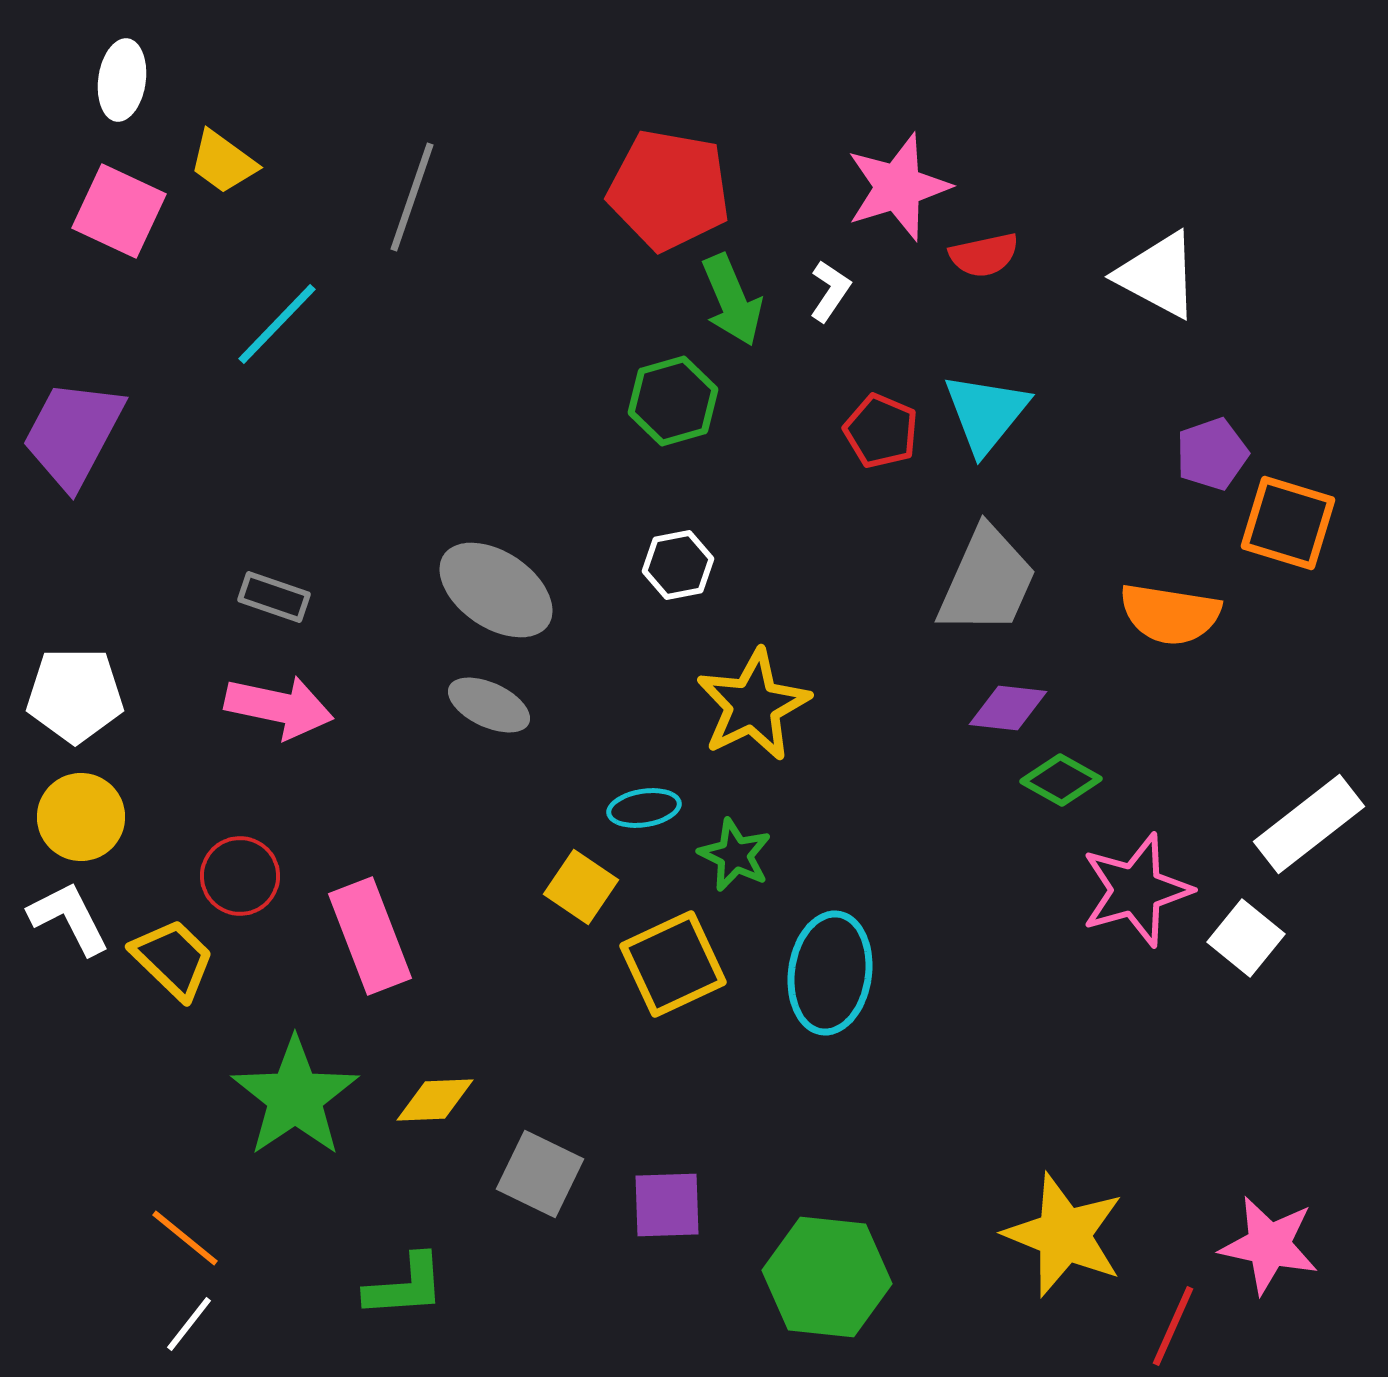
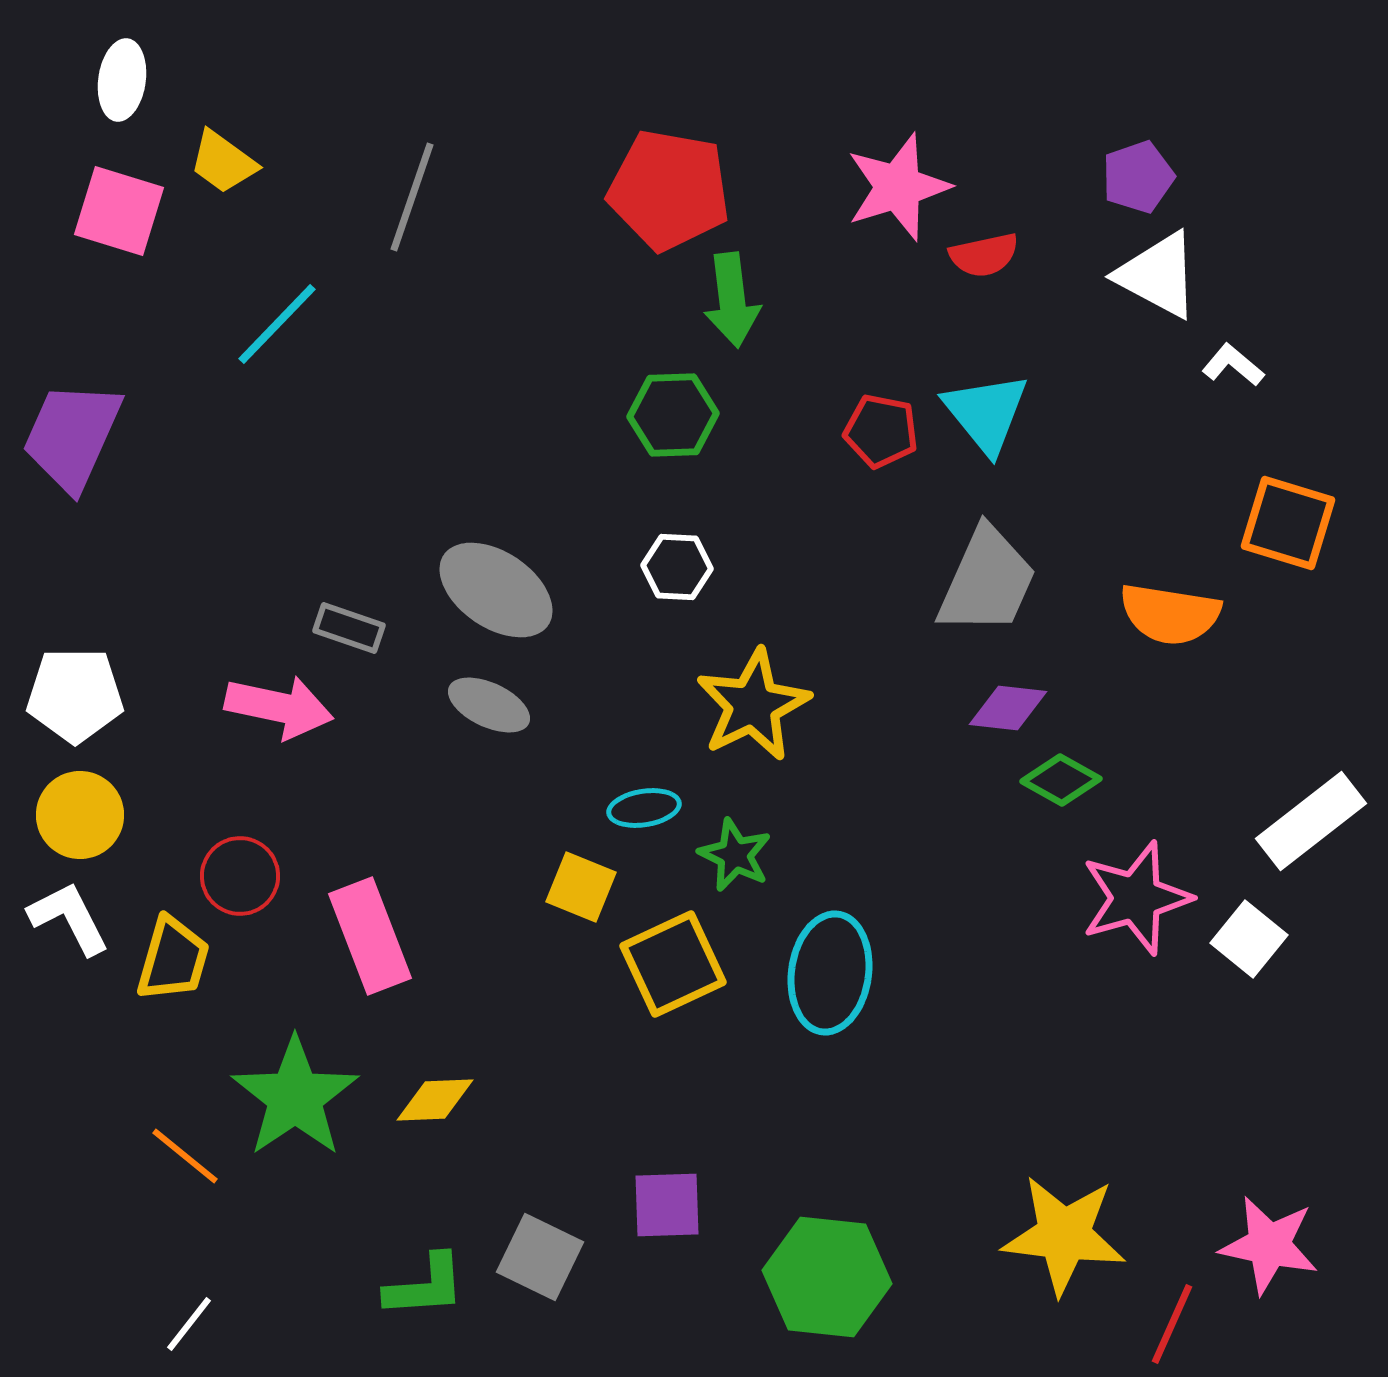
pink square at (119, 211): rotated 8 degrees counterclockwise
white L-shape at (830, 291): moved 403 px right, 74 px down; rotated 84 degrees counterclockwise
green arrow at (732, 300): rotated 16 degrees clockwise
green hexagon at (673, 401): moved 14 px down; rotated 14 degrees clockwise
cyan triangle at (986, 413): rotated 18 degrees counterclockwise
red pentagon at (881, 431): rotated 12 degrees counterclockwise
purple trapezoid at (73, 434): moved 1 px left, 2 px down; rotated 4 degrees counterclockwise
purple pentagon at (1212, 454): moved 74 px left, 277 px up
white hexagon at (678, 565): moved 1 px left, 2 px down; rotated 14 degrees clockwise
gray rectangle at (274, 597): moved 75 px right, 31 px down
yellow circle at (81, 817): moved 1 px left, 2 px up
white rectangle at (1309, 824): moved 2 px right, 3 px up
yellow square at (581, 887): rotated 12 degrees counterclockwise
pink star at (1136, 890): moved 8 px down
white square at (1246, 938): moved 3 px right, 1 px down
yellow trapezoid at (173, 959): rotated 62 degrees clockwise
gray square at (540, 1174): moved 83 px down
yellow star at (1064, 1235): rotated 15 degrees counterclockwise
orange line at (185, 1238): moved 82 px up
green L-shape at (405, 1286): moved 20 px right
red line at (1173, 1326): moved 1 px left, 2 px up
